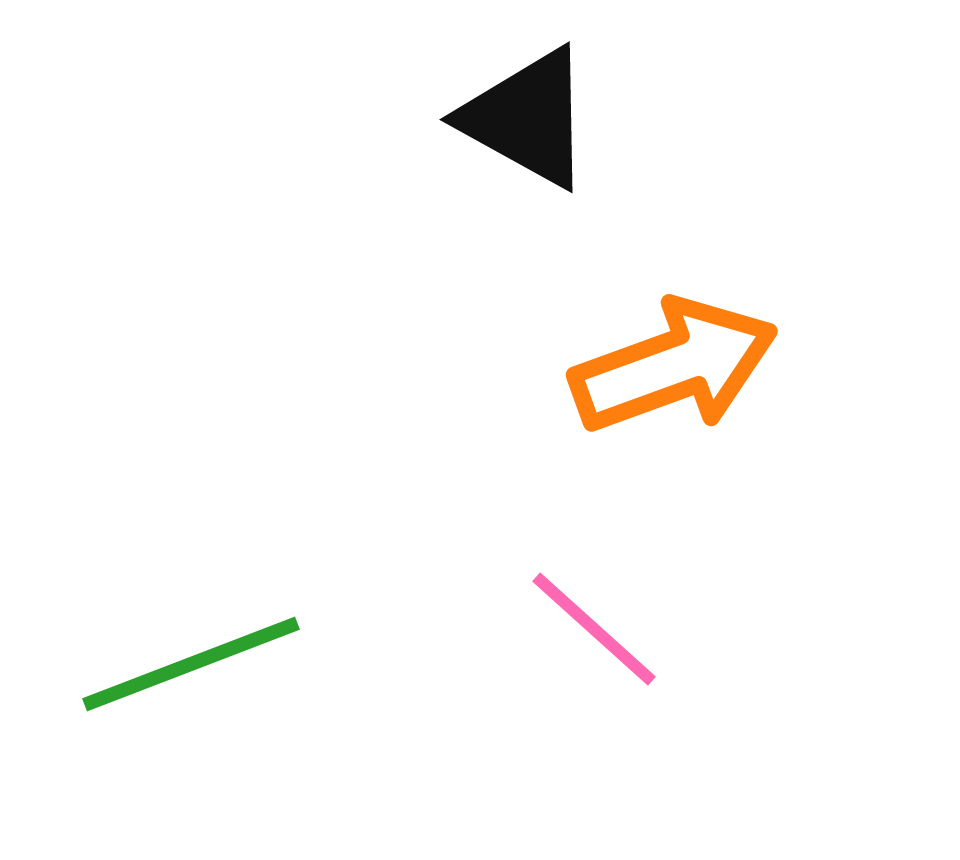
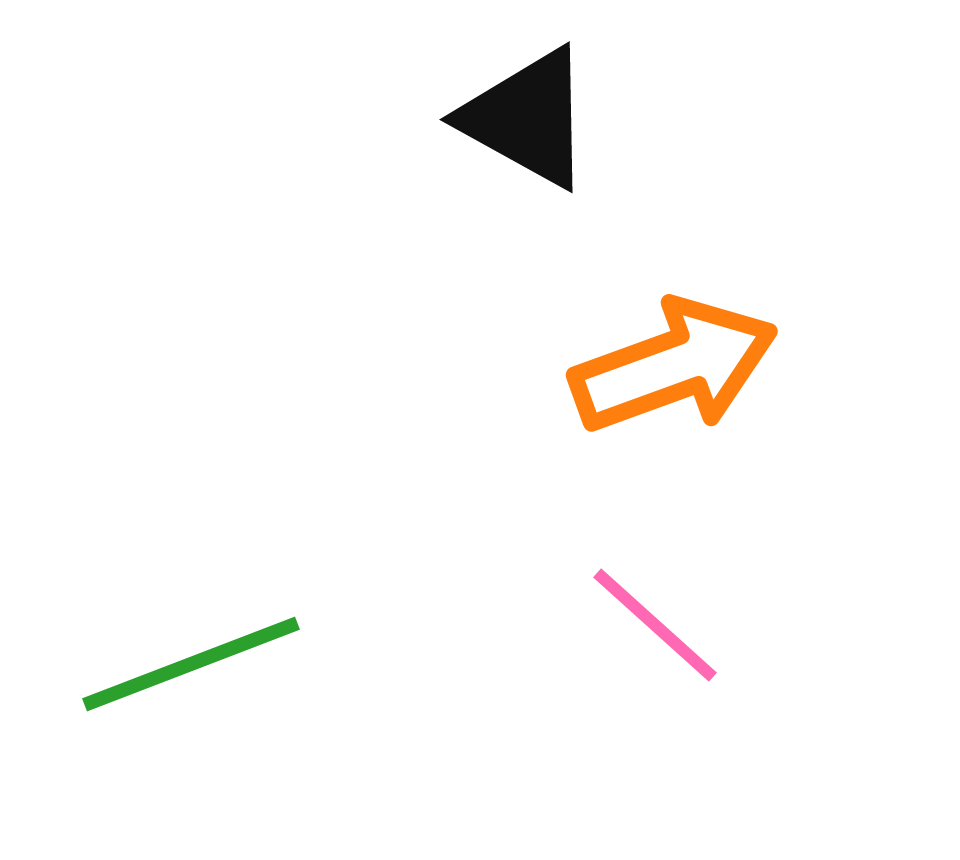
pink line: moved 61 px right, 4 px up
